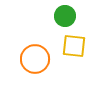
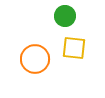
yellow square: moved 2 px down
